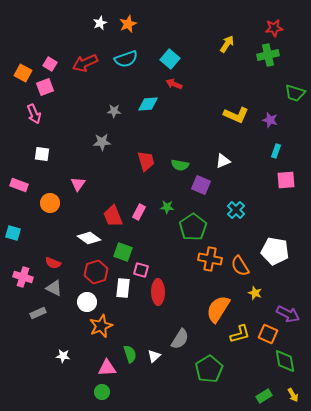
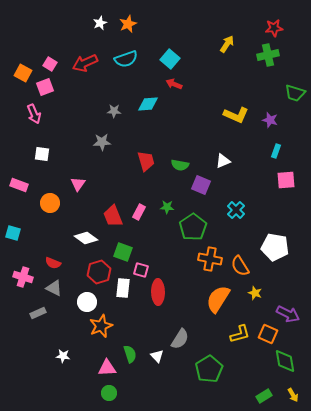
white diamond at (89, 238): moved 3 px left
white pentagon at (275, 251): moved 4 px up
red hexagon at (96, 272): moved 3 px right
orange semicircle at (218, 309): moved 10 px up
white triangle at (154, 356): moved 3 px right; rotated 32 degrees counterclockwise
green circle at (102, 392): moved 7 px right, 1 px down
